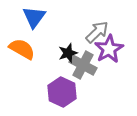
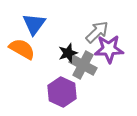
blue triangle: moved 7 px down
purple star: rotated 28 degrees clockwise
